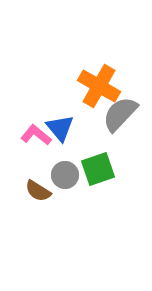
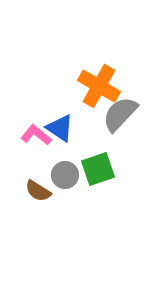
blue triangle: rotated 16 degrees counterclockwise
